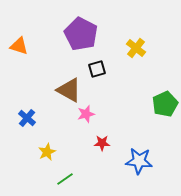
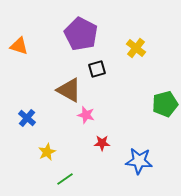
green pentagon: rotated 10 degrees clockwise
pink star: moved 1 px down; rotated 30 degrees clockwise
